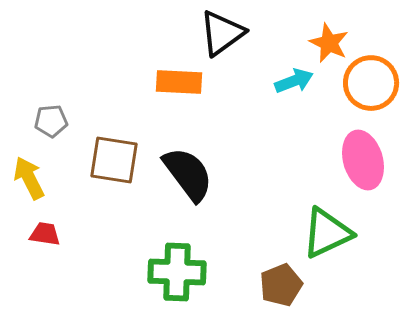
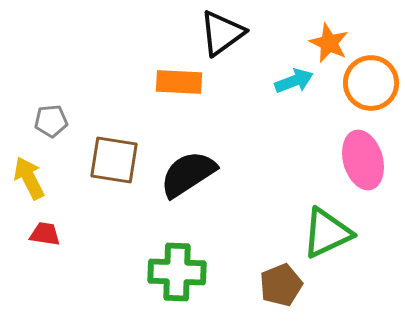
black semicircle: rotated 86 degrees counterclockwise
